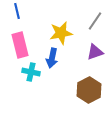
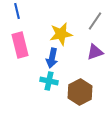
yellow star: moved 1 px down
cyan cross: moved 18 px right, 9 px down
brown hexagon: moved 9 px left, 2 px down
